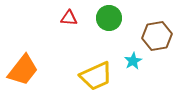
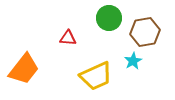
red triangle: moved 1 px left, 20 px down
brown hexagon: moved 12 px left, 4 px up
orange trapezoid: moved 1 px right, 1 px up
